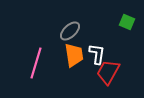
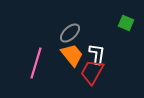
green square: moved 1 px left, 1 px down
gray ellipse: moved 2 px down
orange trapezoid: moved 2 px left; rotated 30 degrees counterclockwise
red trapezoid: moved 16 px left
